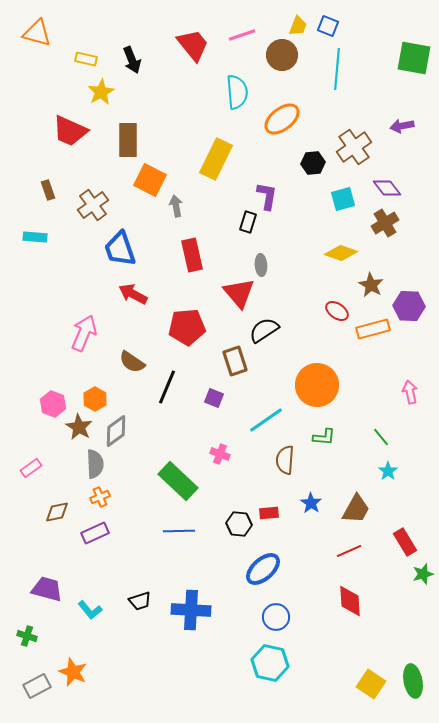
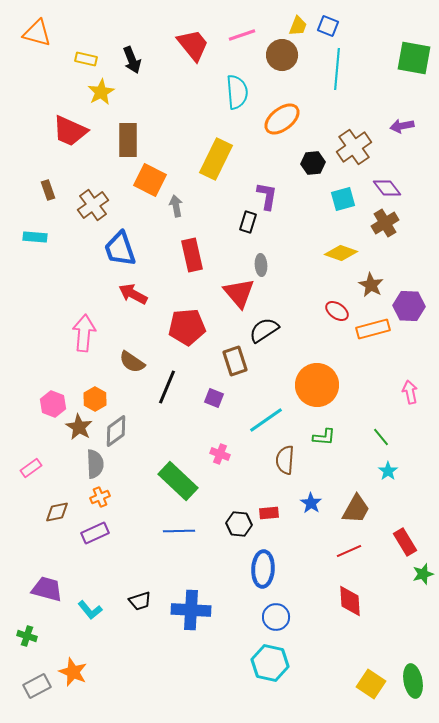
pink arrow at (84, 333): rotated 18 degrees counterclockwise
blue ellipse at (263, 569): rotated 45 degrees counterclockwise
